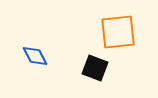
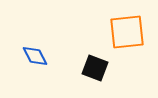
orange square: moved 9 px right
